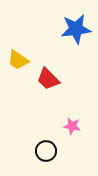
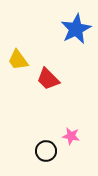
blue star: rotated 20 degrees counterclockwise
yellow trapezoid: rotated 20 degrees clockwise
pink star: moved 1 px left, 10 px down
